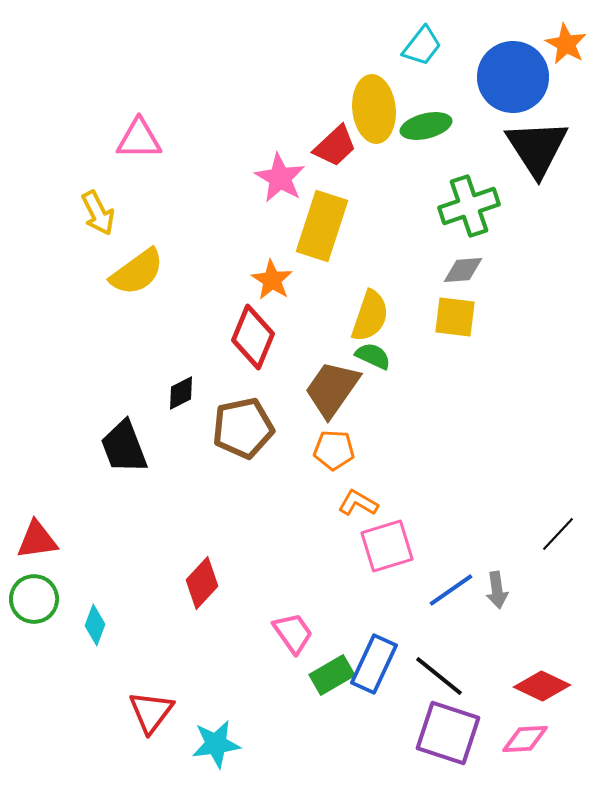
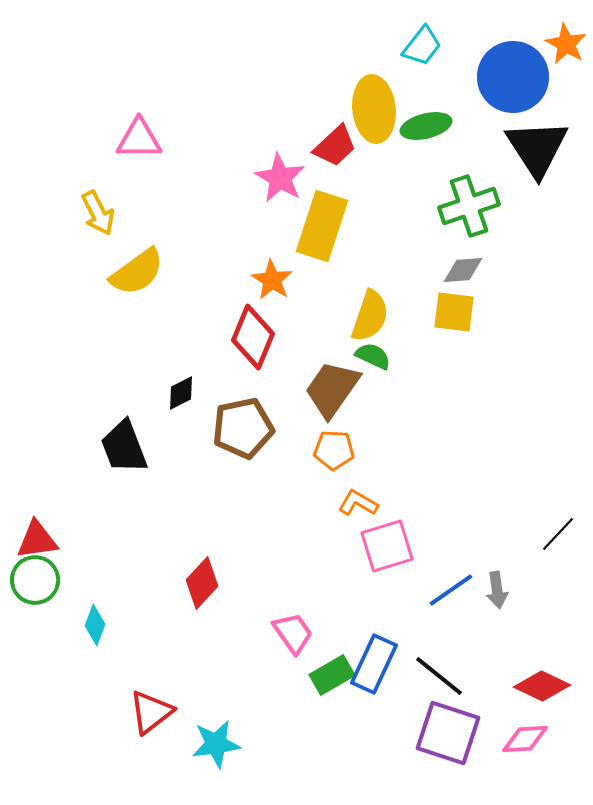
yellow square at (455, 317): moved 1 px left, 5 px up
green circle at (34, 599): moved 1 px right, 19 px up
red triangle at (151, 712): rotated 15 degrees clockwise
